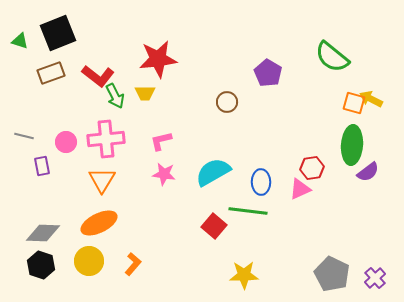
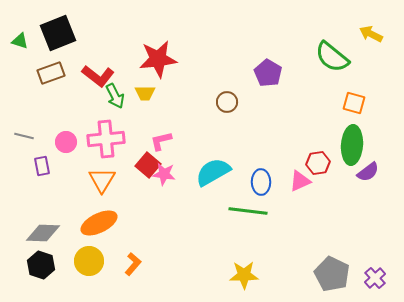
yellow arrow: moved 65 px up
red hexagon: moved 6 px right, 5 px up
pink triangle: moved 8 px up
red square: moved 66 px left, 61 px up
